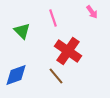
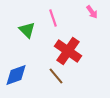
green triangle: moved 5 px right, 1 px up
